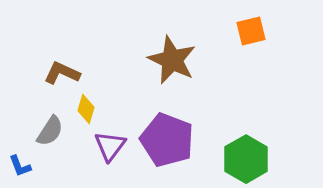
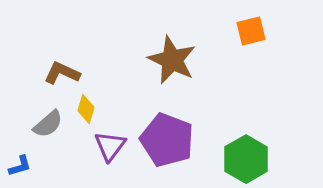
gray semicircle: moved 2 px left, 7 px up; rotated 16 degrees clockwise
blue L-shape: rotated 85 degrees counterclockwise
